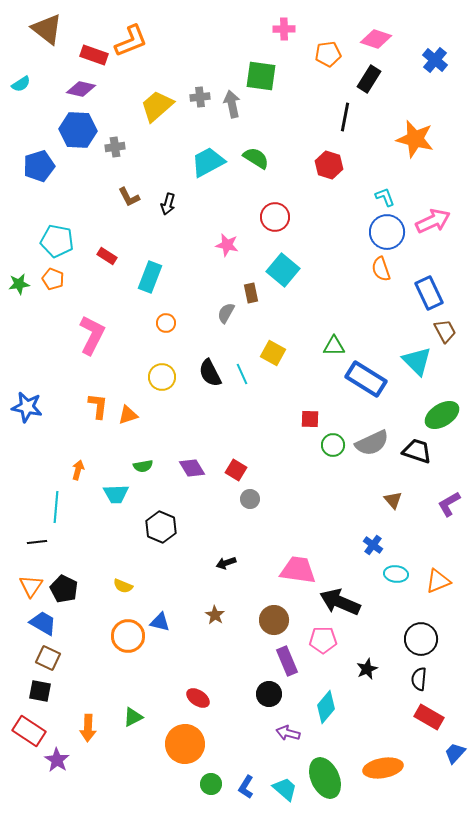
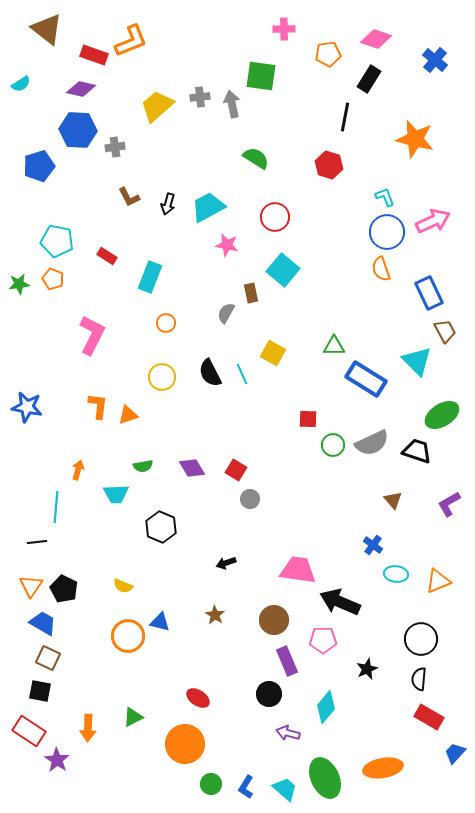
cyan trapezoid at (208, 162): moved 45 px down
red square at (310, 419): moved 2 px left
